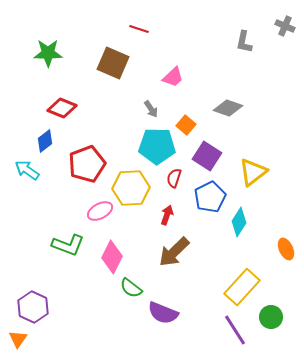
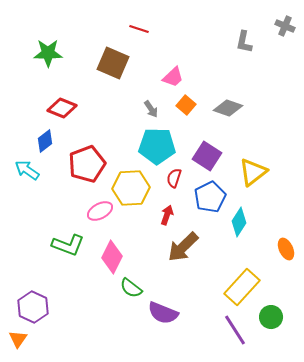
orange square: moved 20 px up
brown arrow: moved 9 px right, 5 px up
